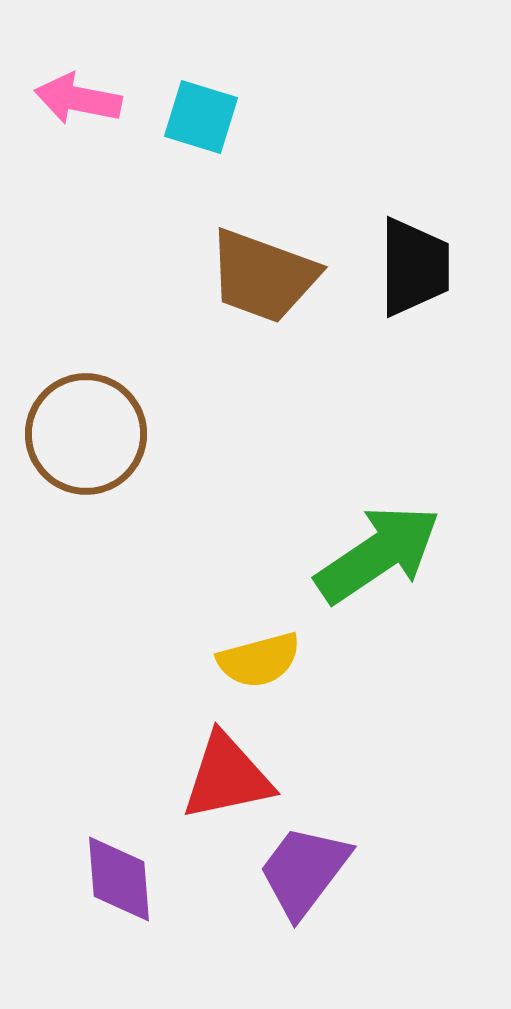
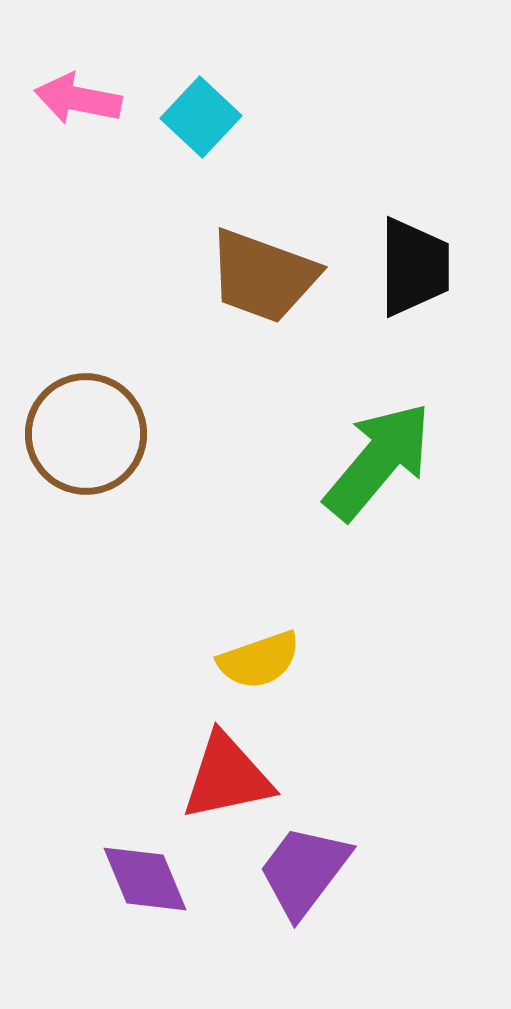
cyan square: rotated 26 degrees clockwise
green arrow: moved 93 px up; rotated 16 degrees counterclockwise
yellow semicircle: rotated 4 degrees counterclockwise
purple diamond: moved 26 px right; rotated 18 degrees counterclockwise
